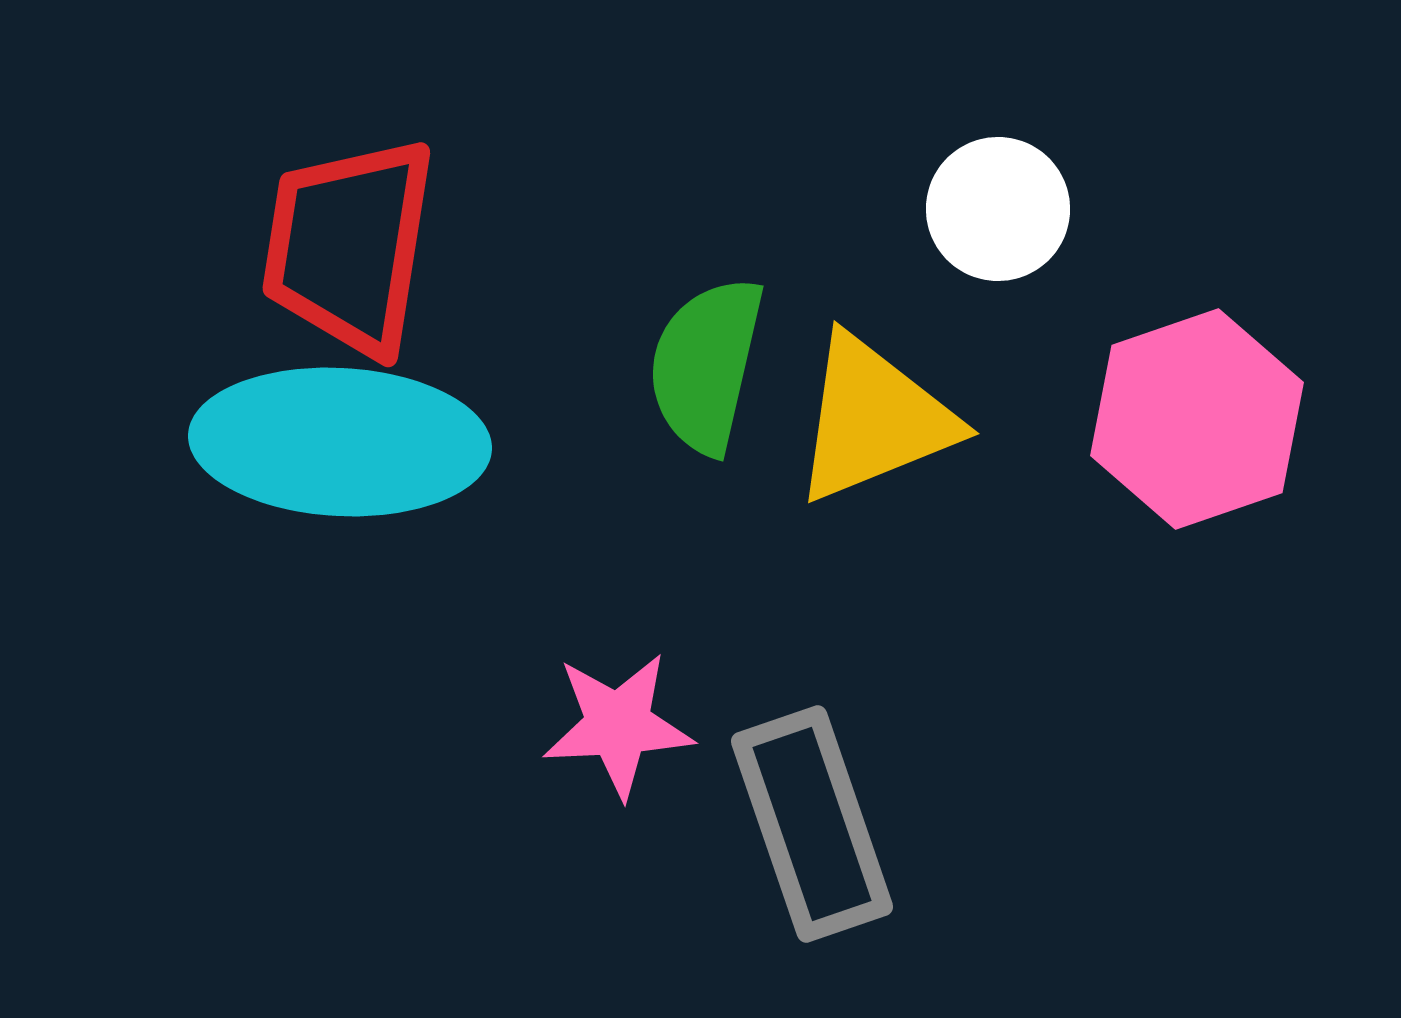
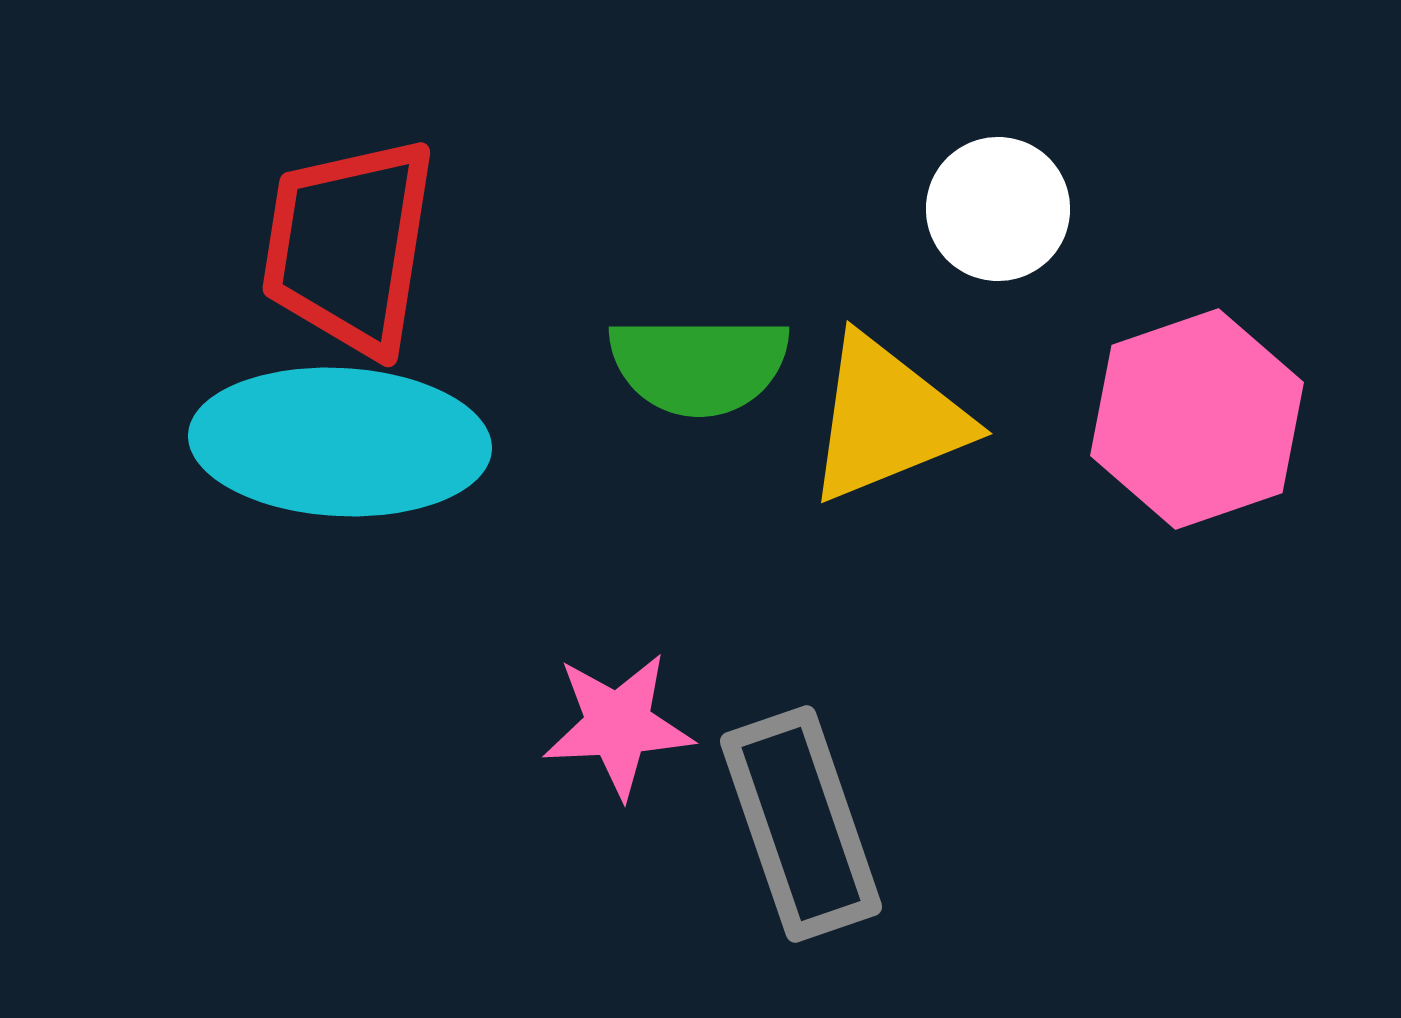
green semicircle: moved 7 px left; rotated 103 degrees counterclockwise
yellow triangle: moved 13 px right
gray rectangle: moved 11 px left
